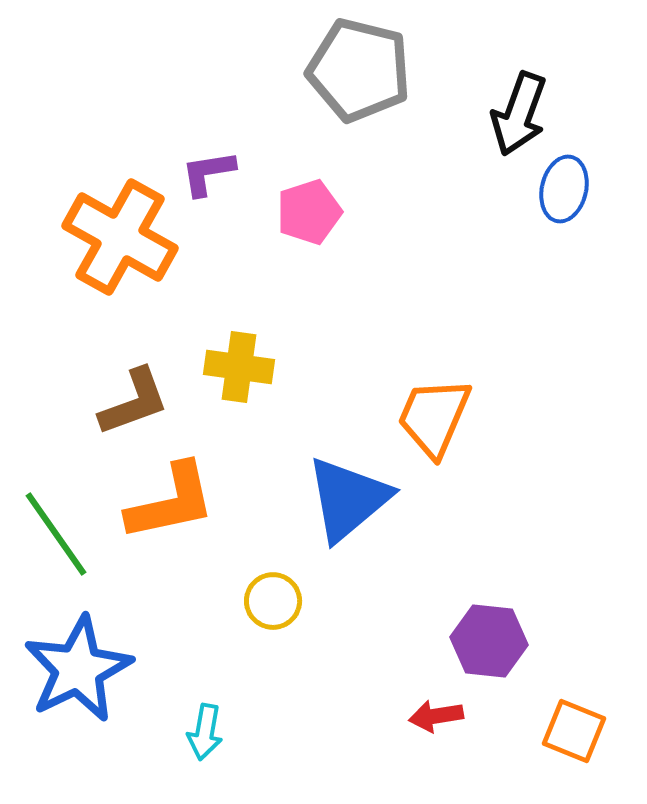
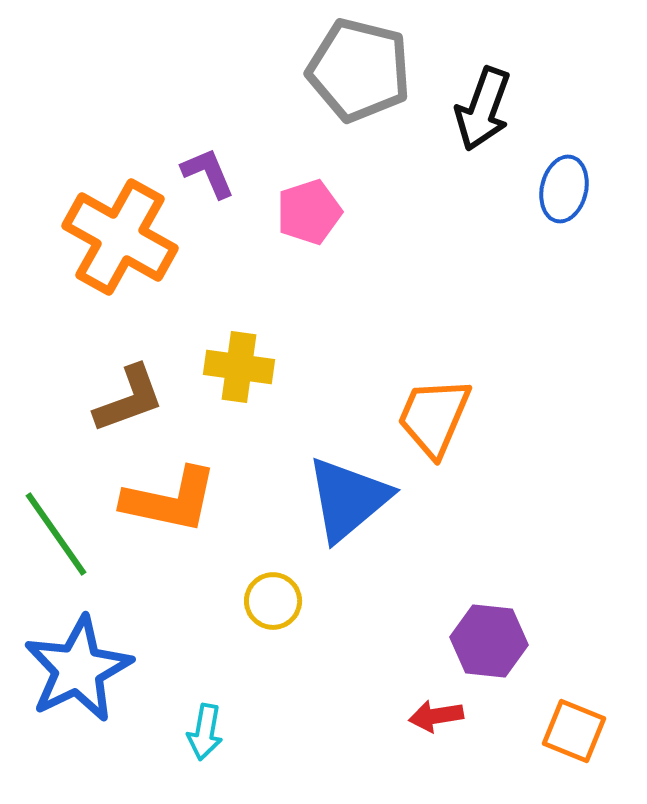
black arrow: moved 36 px left, 5 px up
purple L-shape: rotated 76 degrees clockwise
brown L-shape: moved 5 px left, 3 px up
orange L-shape: moved 1 px left, 2 px up; rotated 24 degrees clockwise
